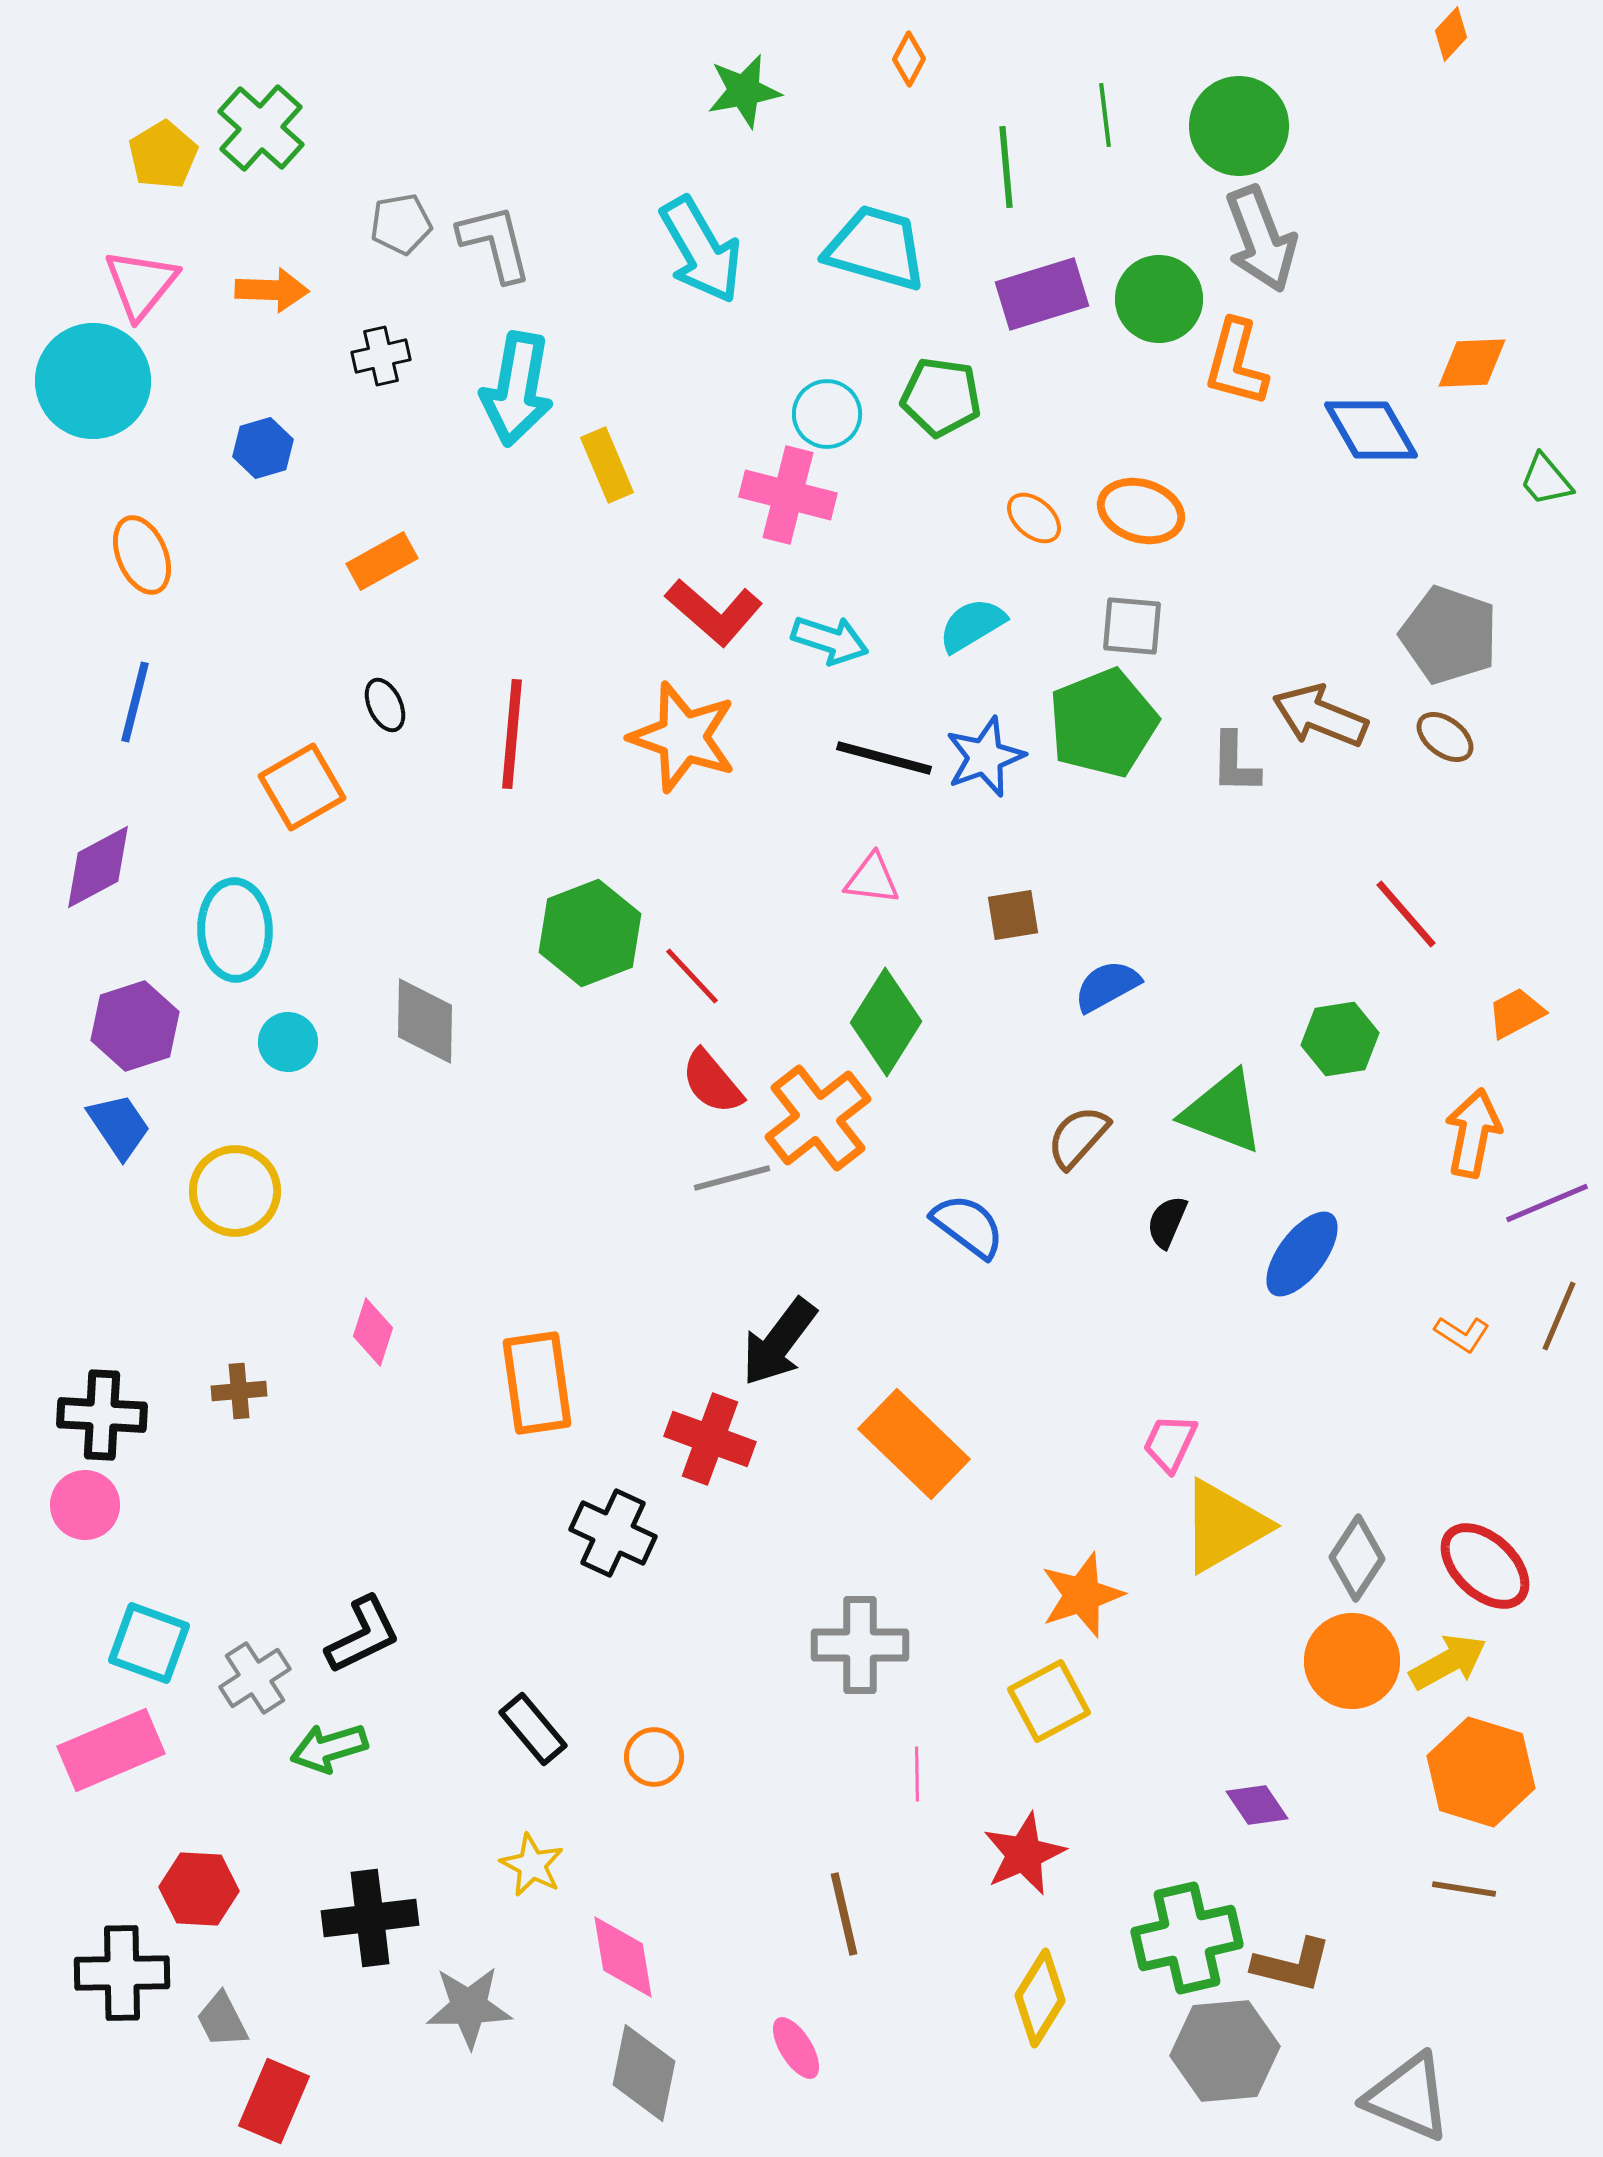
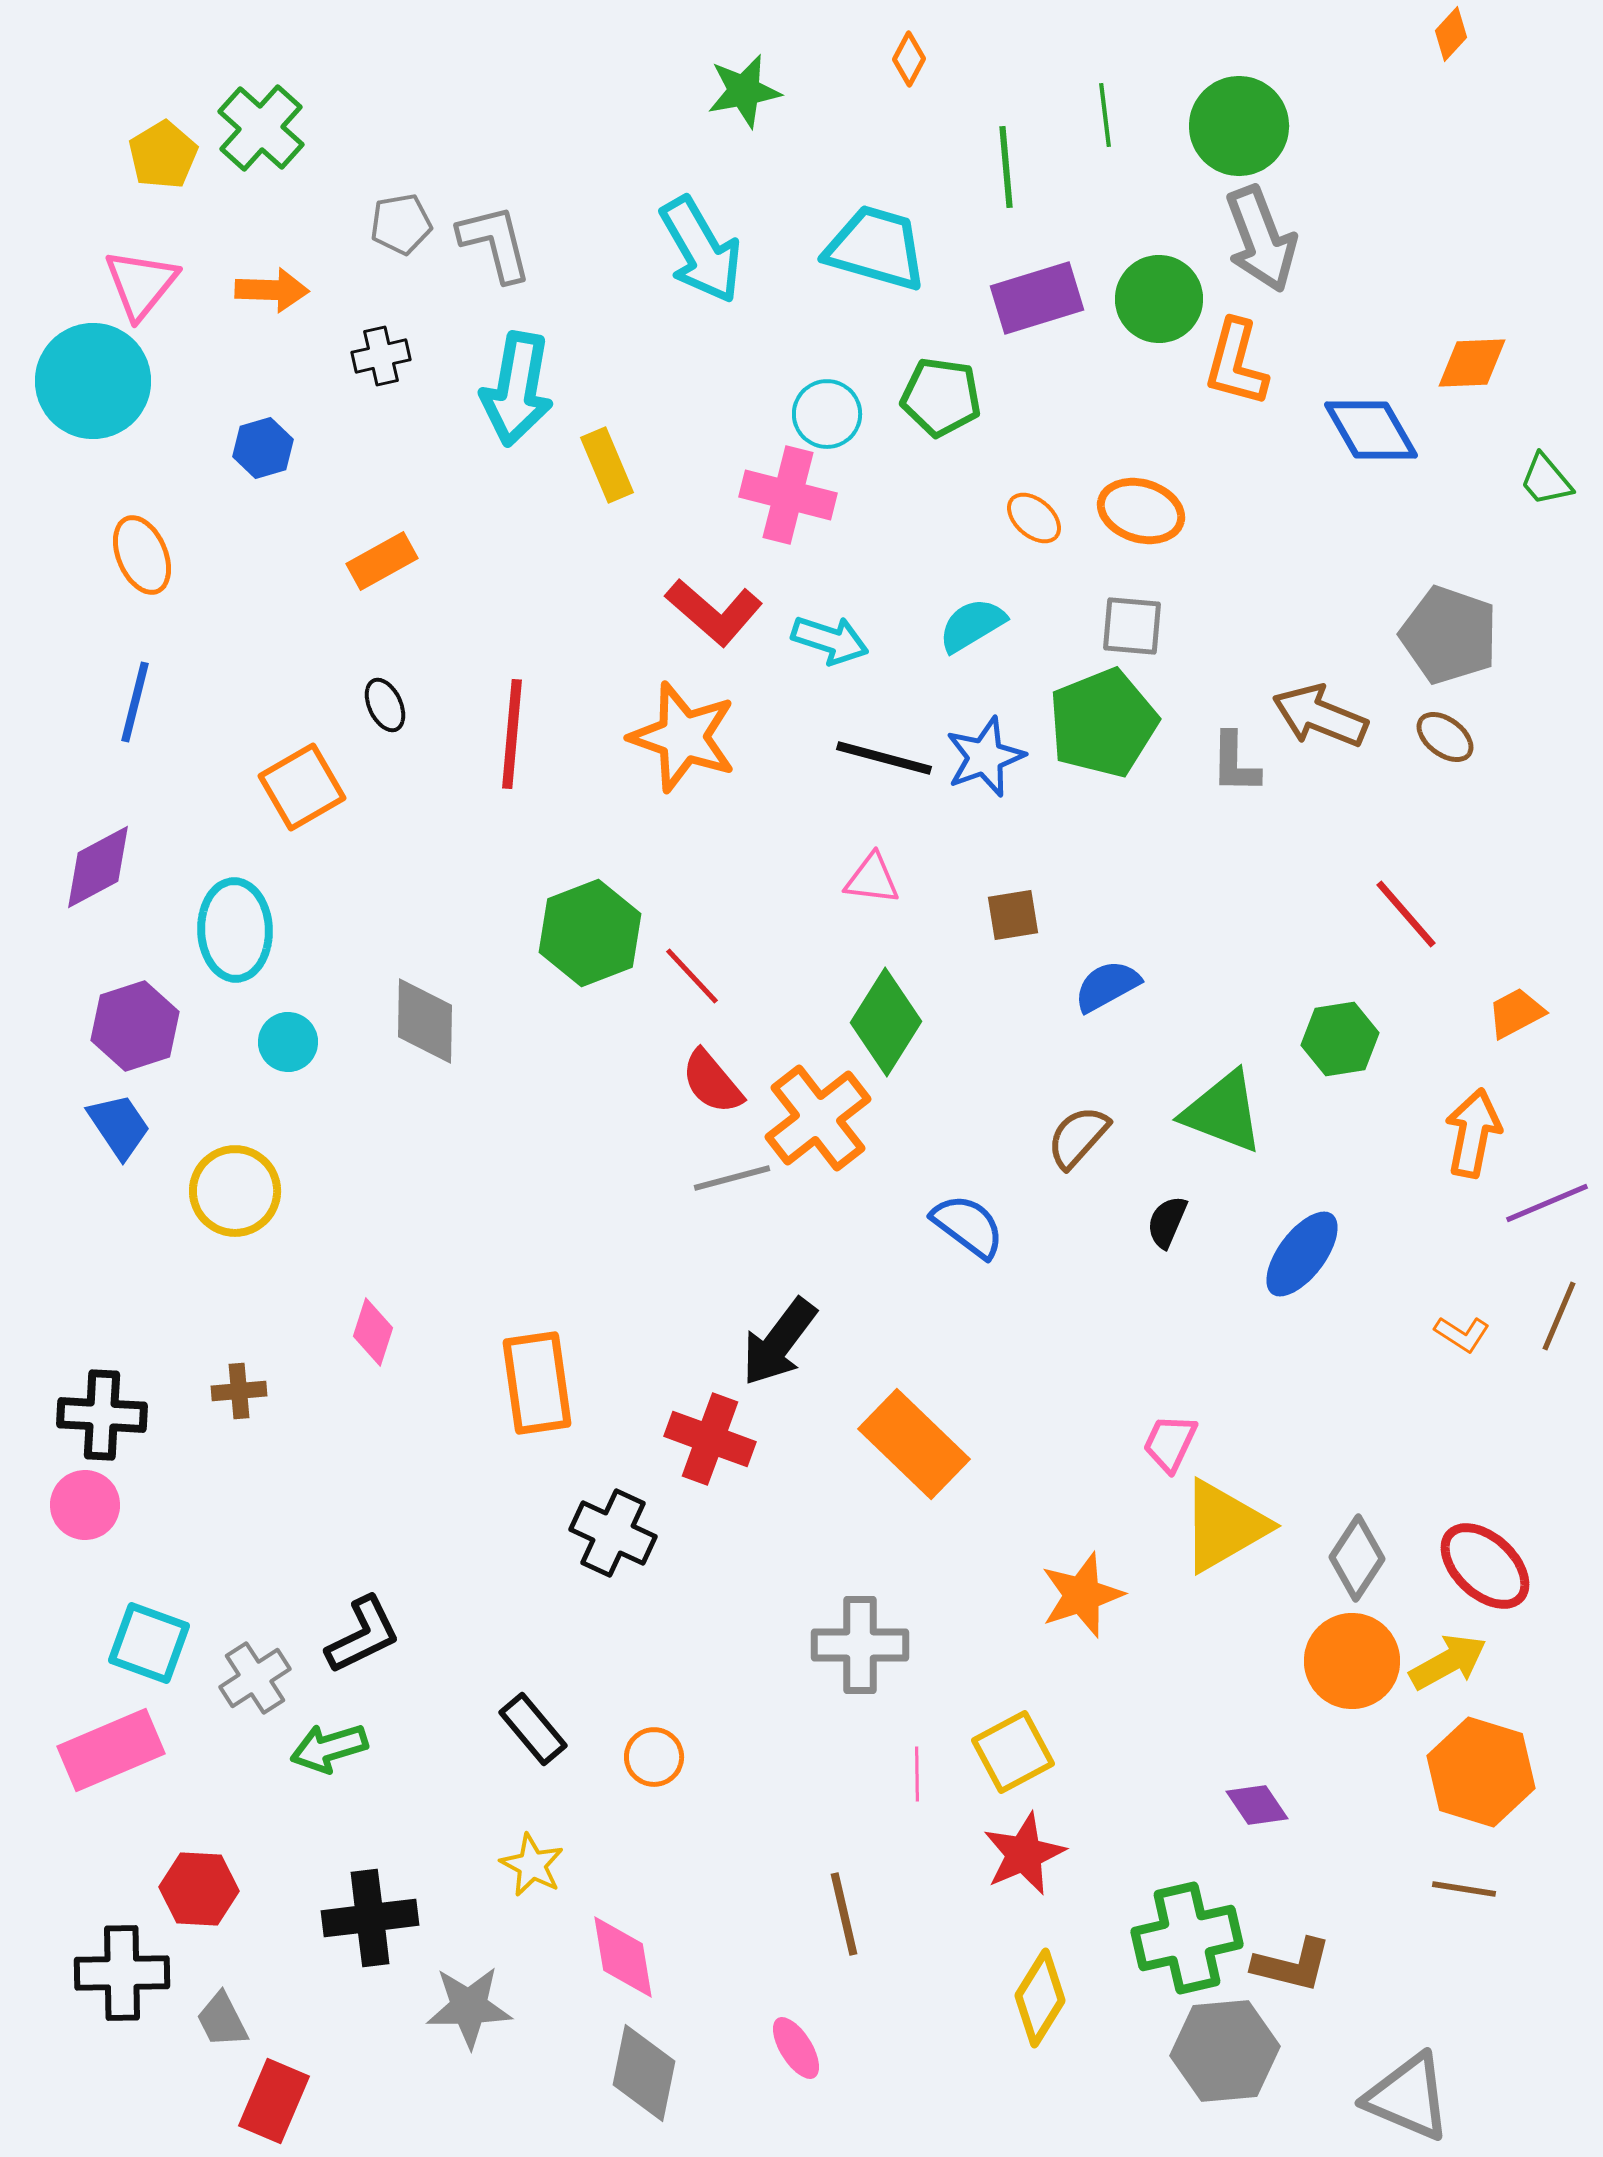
purple rectangle at (1042, 294): moved 5 px left, 4 px down
yellow square at (1049, 1701): moved 36 px left, 51 px down
